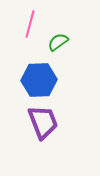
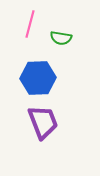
green semicircle: moved 3 px right, 4 px up; rotated 135 degrees counterclockwise
blue hexagon: moved 1 px left, 2 px up
